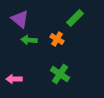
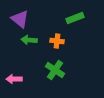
green rectangle: rotated 24 degrees clockwise
orange cross: moved 2 px down; rotated 24 degrees counterclockwise
green cross: moved 5 px left, 4 px up
